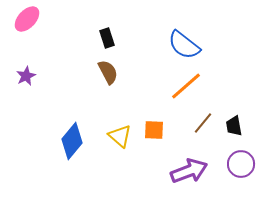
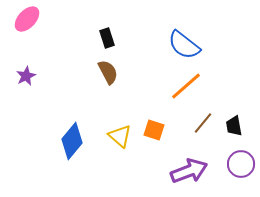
orange square: rotated 15 degrees clockwise
